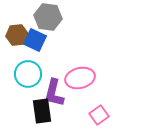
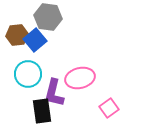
blue square: rotated 25 degrees clockwise
pink square: moved 10 px right, 7 px up
